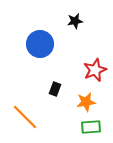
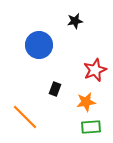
blue circle: moved 1 px left, 1 px down
